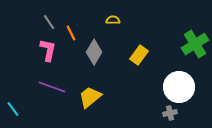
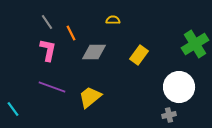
gray line: moved 2 px left
gray diamond: rotated 60 degrees clockwise
gray cross: moved 1 px left, 2 px down
